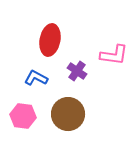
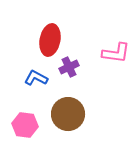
pink L-shape: moved 2 px right, 2 px up
purple cross: moved 8 px left, 4 px up; rotated 30 degrees clockwise
pink hexagon: moved 2 px right, 9 px down
